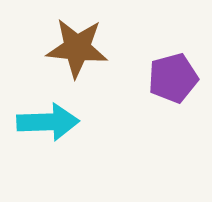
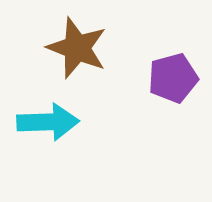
brown star: rotated 16 degrees clockwise
